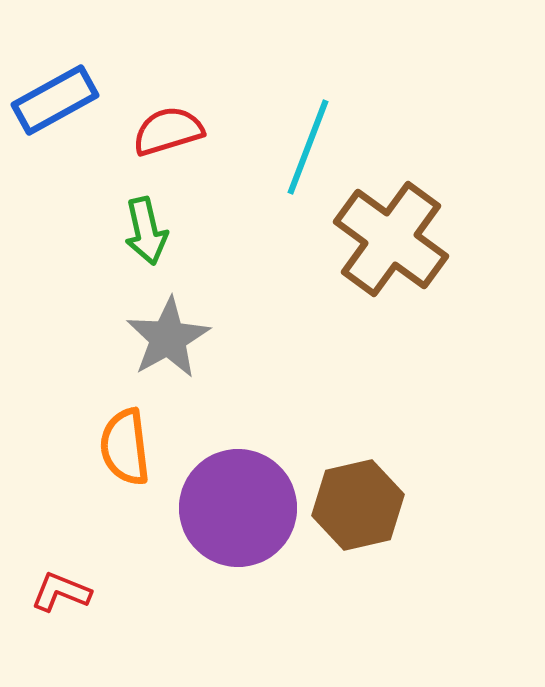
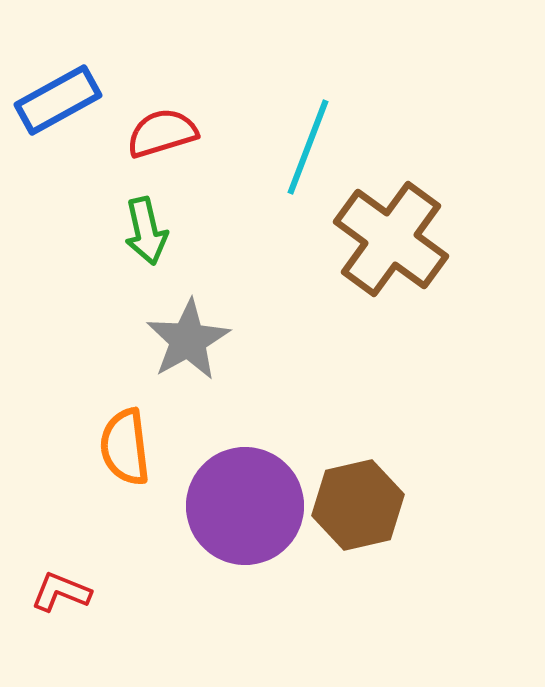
blue rectangle: moved 3 px right
red semicircle: moved 6 px left, 2 px down
gray star: moved 20 px right, 2 px down
purple circle: moved 7 px right, 2 px up
